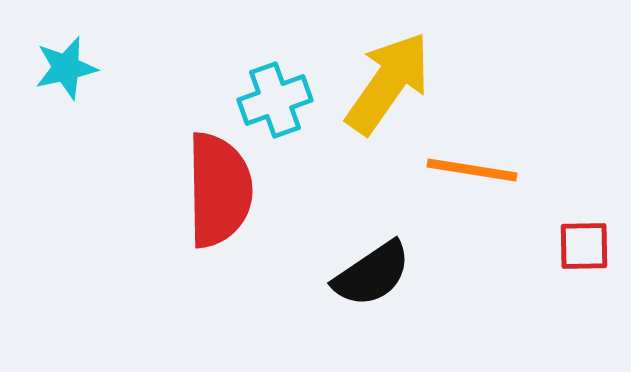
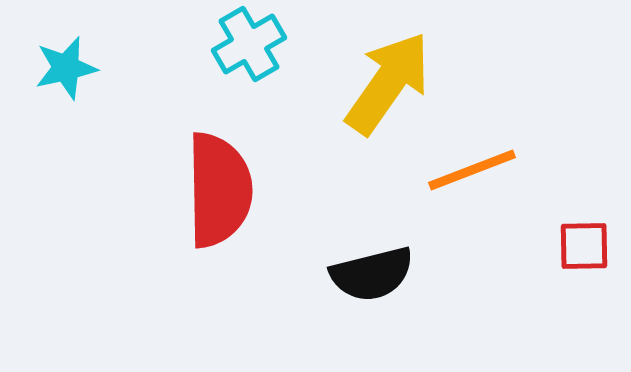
cyan cross: moved 26 px left, 56 px up; rotated 10 degrees counterclockwise
orange line: rotated 30 degrees counterclockwise
black semicircle: rotated 20 degrees clockwise
